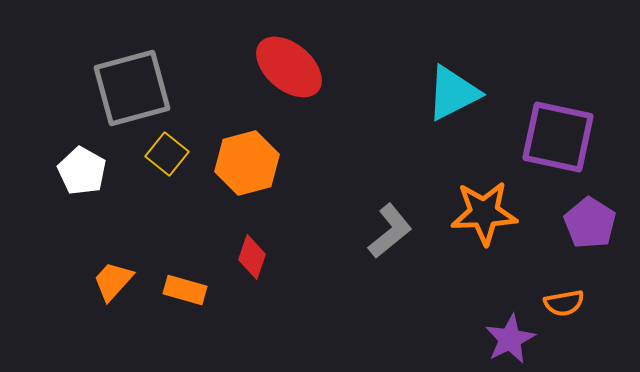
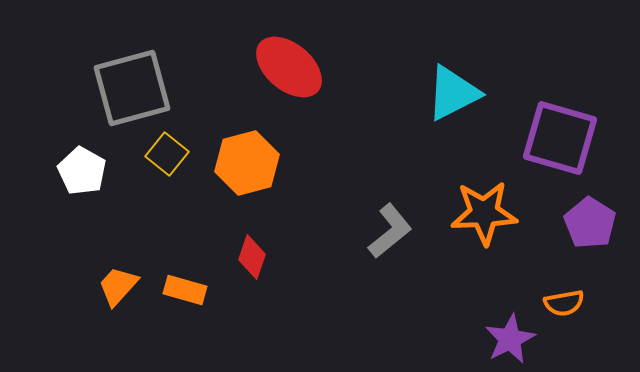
purple square: moved 2 px right, 1 px down; rotated 4 degrees clockwise
orange trapezoid: moved 5 px right, 5 px down
